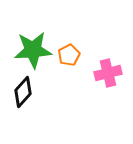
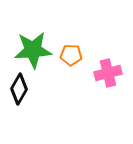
orange pentagon: moved 2 px right; rotated 30 degrees clockwise
black diamond: moved 4 px left, 3 px up; rotated 12 degrees counterclockwise
